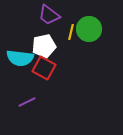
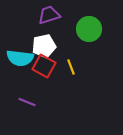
purple trapezoid: rotated 125 degrees clockwise
yellow line: moved 35 px down; rotated 35 degrees counterclockwise
red square: moved 2 px up
purple line: rotated 48 degrees clockwise
